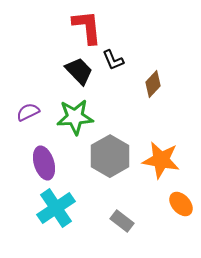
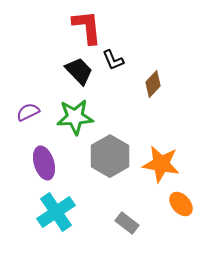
orange star: moved 4 px down
cyan cross: moved 4 px down
gray rectangle: moved 5 px right, 2 px down
